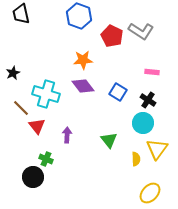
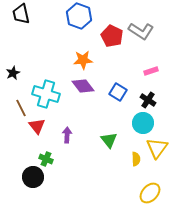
pink rectangle: moved 1 px left, 1 px up; rotated 24 degrees counterclockwise
brown line: rotated 18 degrees clockwise
yellow triangle: moved 1 px up
